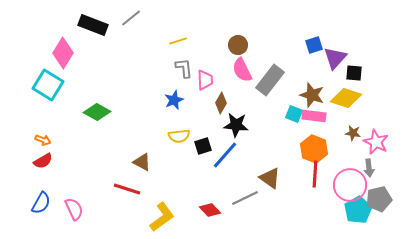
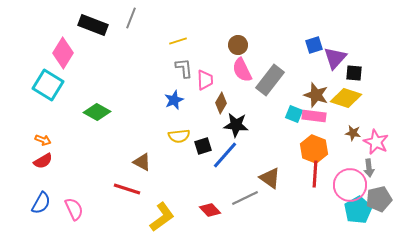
gray line at (131, 18): rotated 30 degrees counterclockwise
brown star at (312, 95): moved 4 px right
